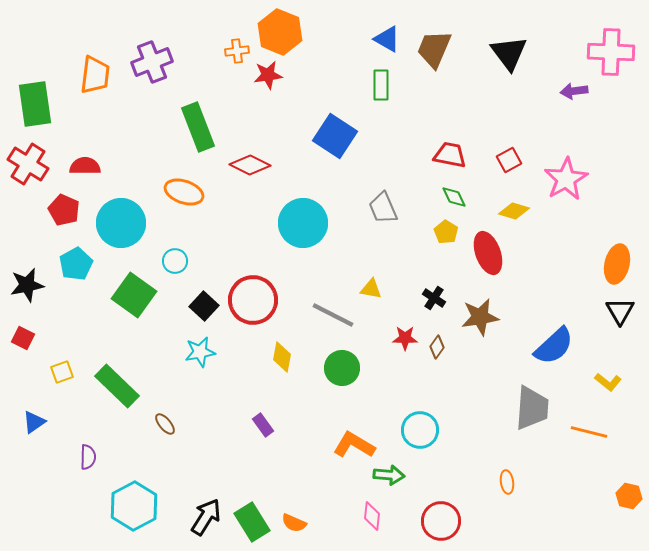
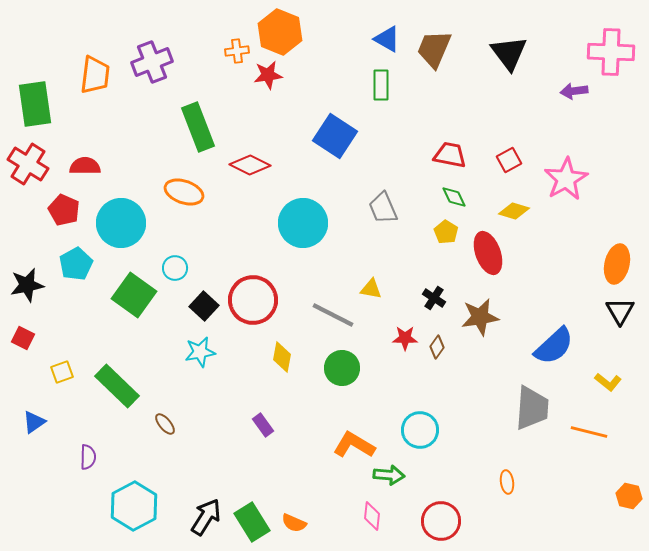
cyan circle at (175, 261): moved 7 px down
